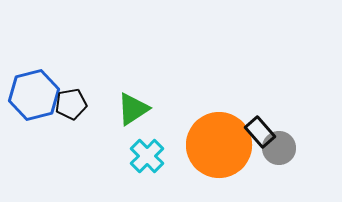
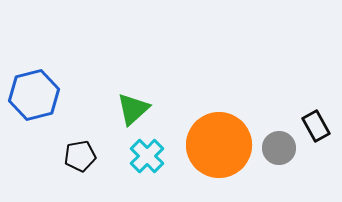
black pentagon: moved 9 px right, 52 px down
green triangle: rotated 9 degrees counterclockwise
black rectangle: moved 56 px right, 6 px up; rotated 12 degrees clockwise
